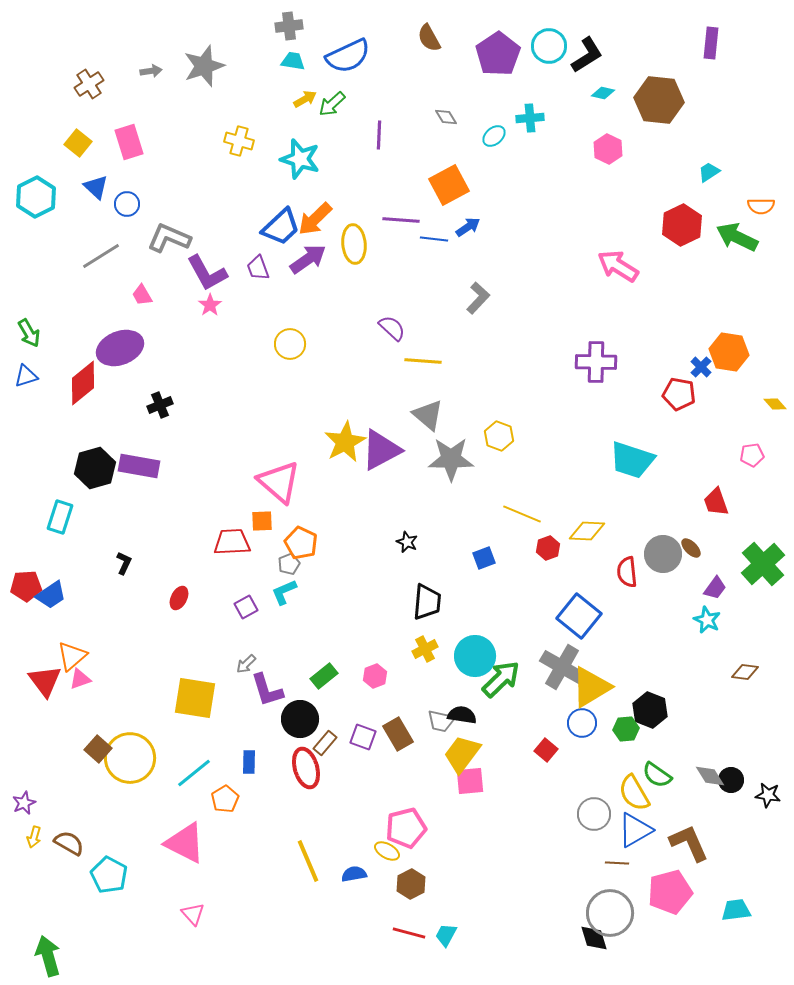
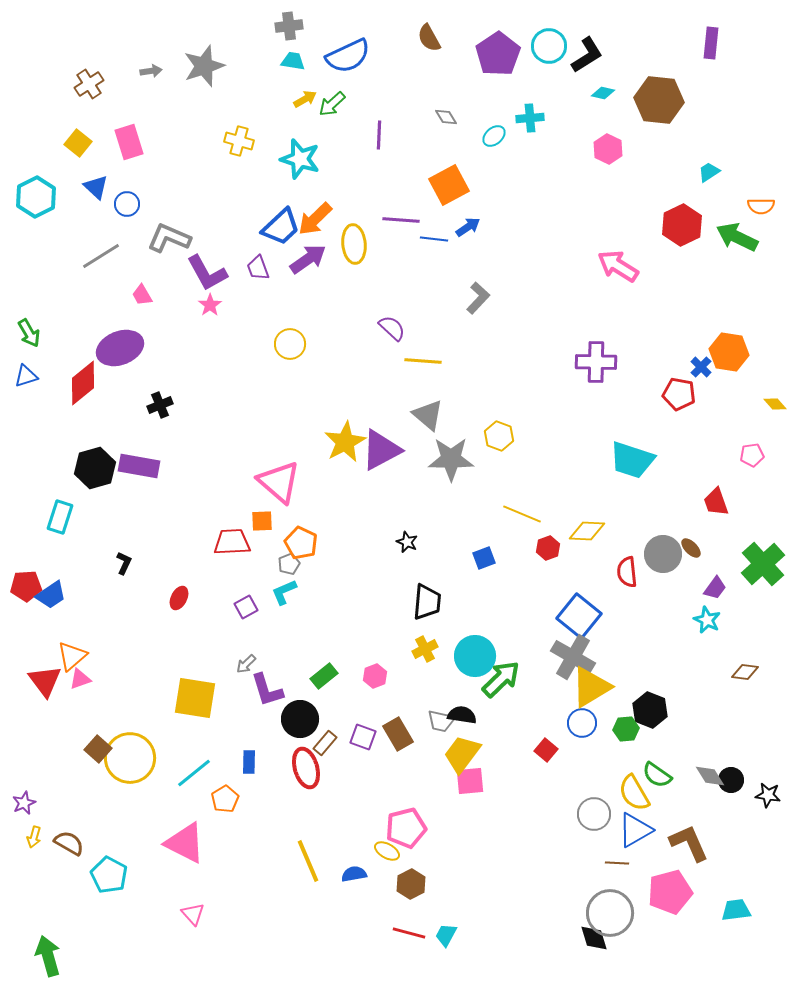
gray cross at (562, 667): moved 11 px right, 10 px up
